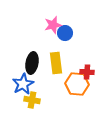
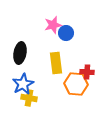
blue circle: moved 1 px right
black ellipse: moved 12 px left, 10 px up
orange hexagon: moved 1 px left
yellow cross: moved 3 px left, 2 px up
